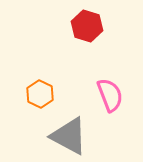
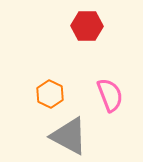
red hexagon: rotated 16 degrees counterclockwise
orange hexagon: moved 10 px right
